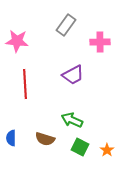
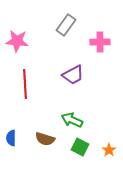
orange star: moved 2 px right
